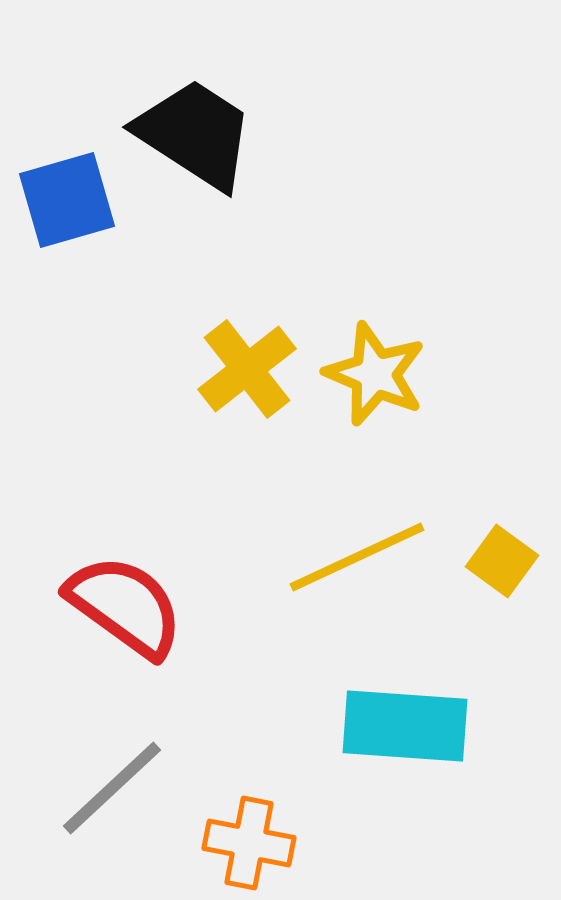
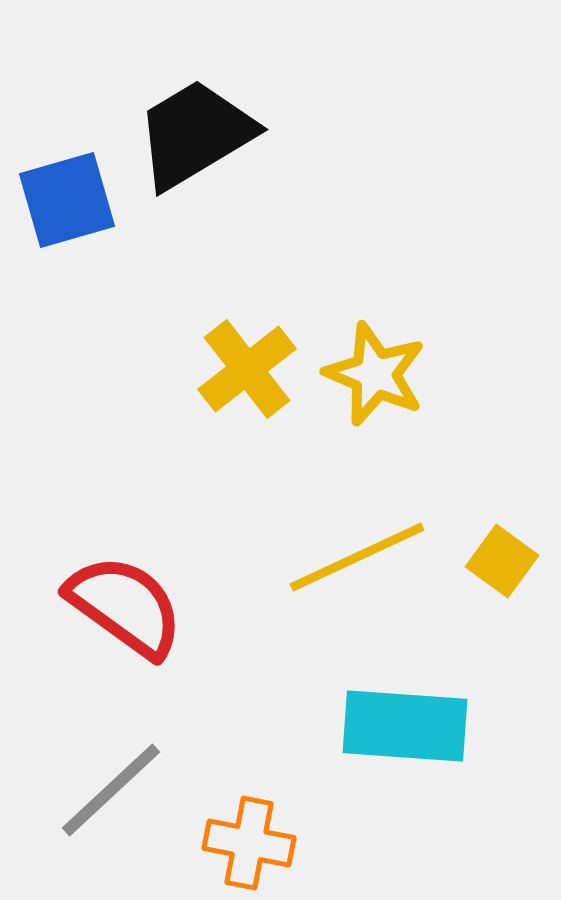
black trapezoid: rotated 64 degrees counterclockwise
gray line: moved 1 px left, 2 px down
